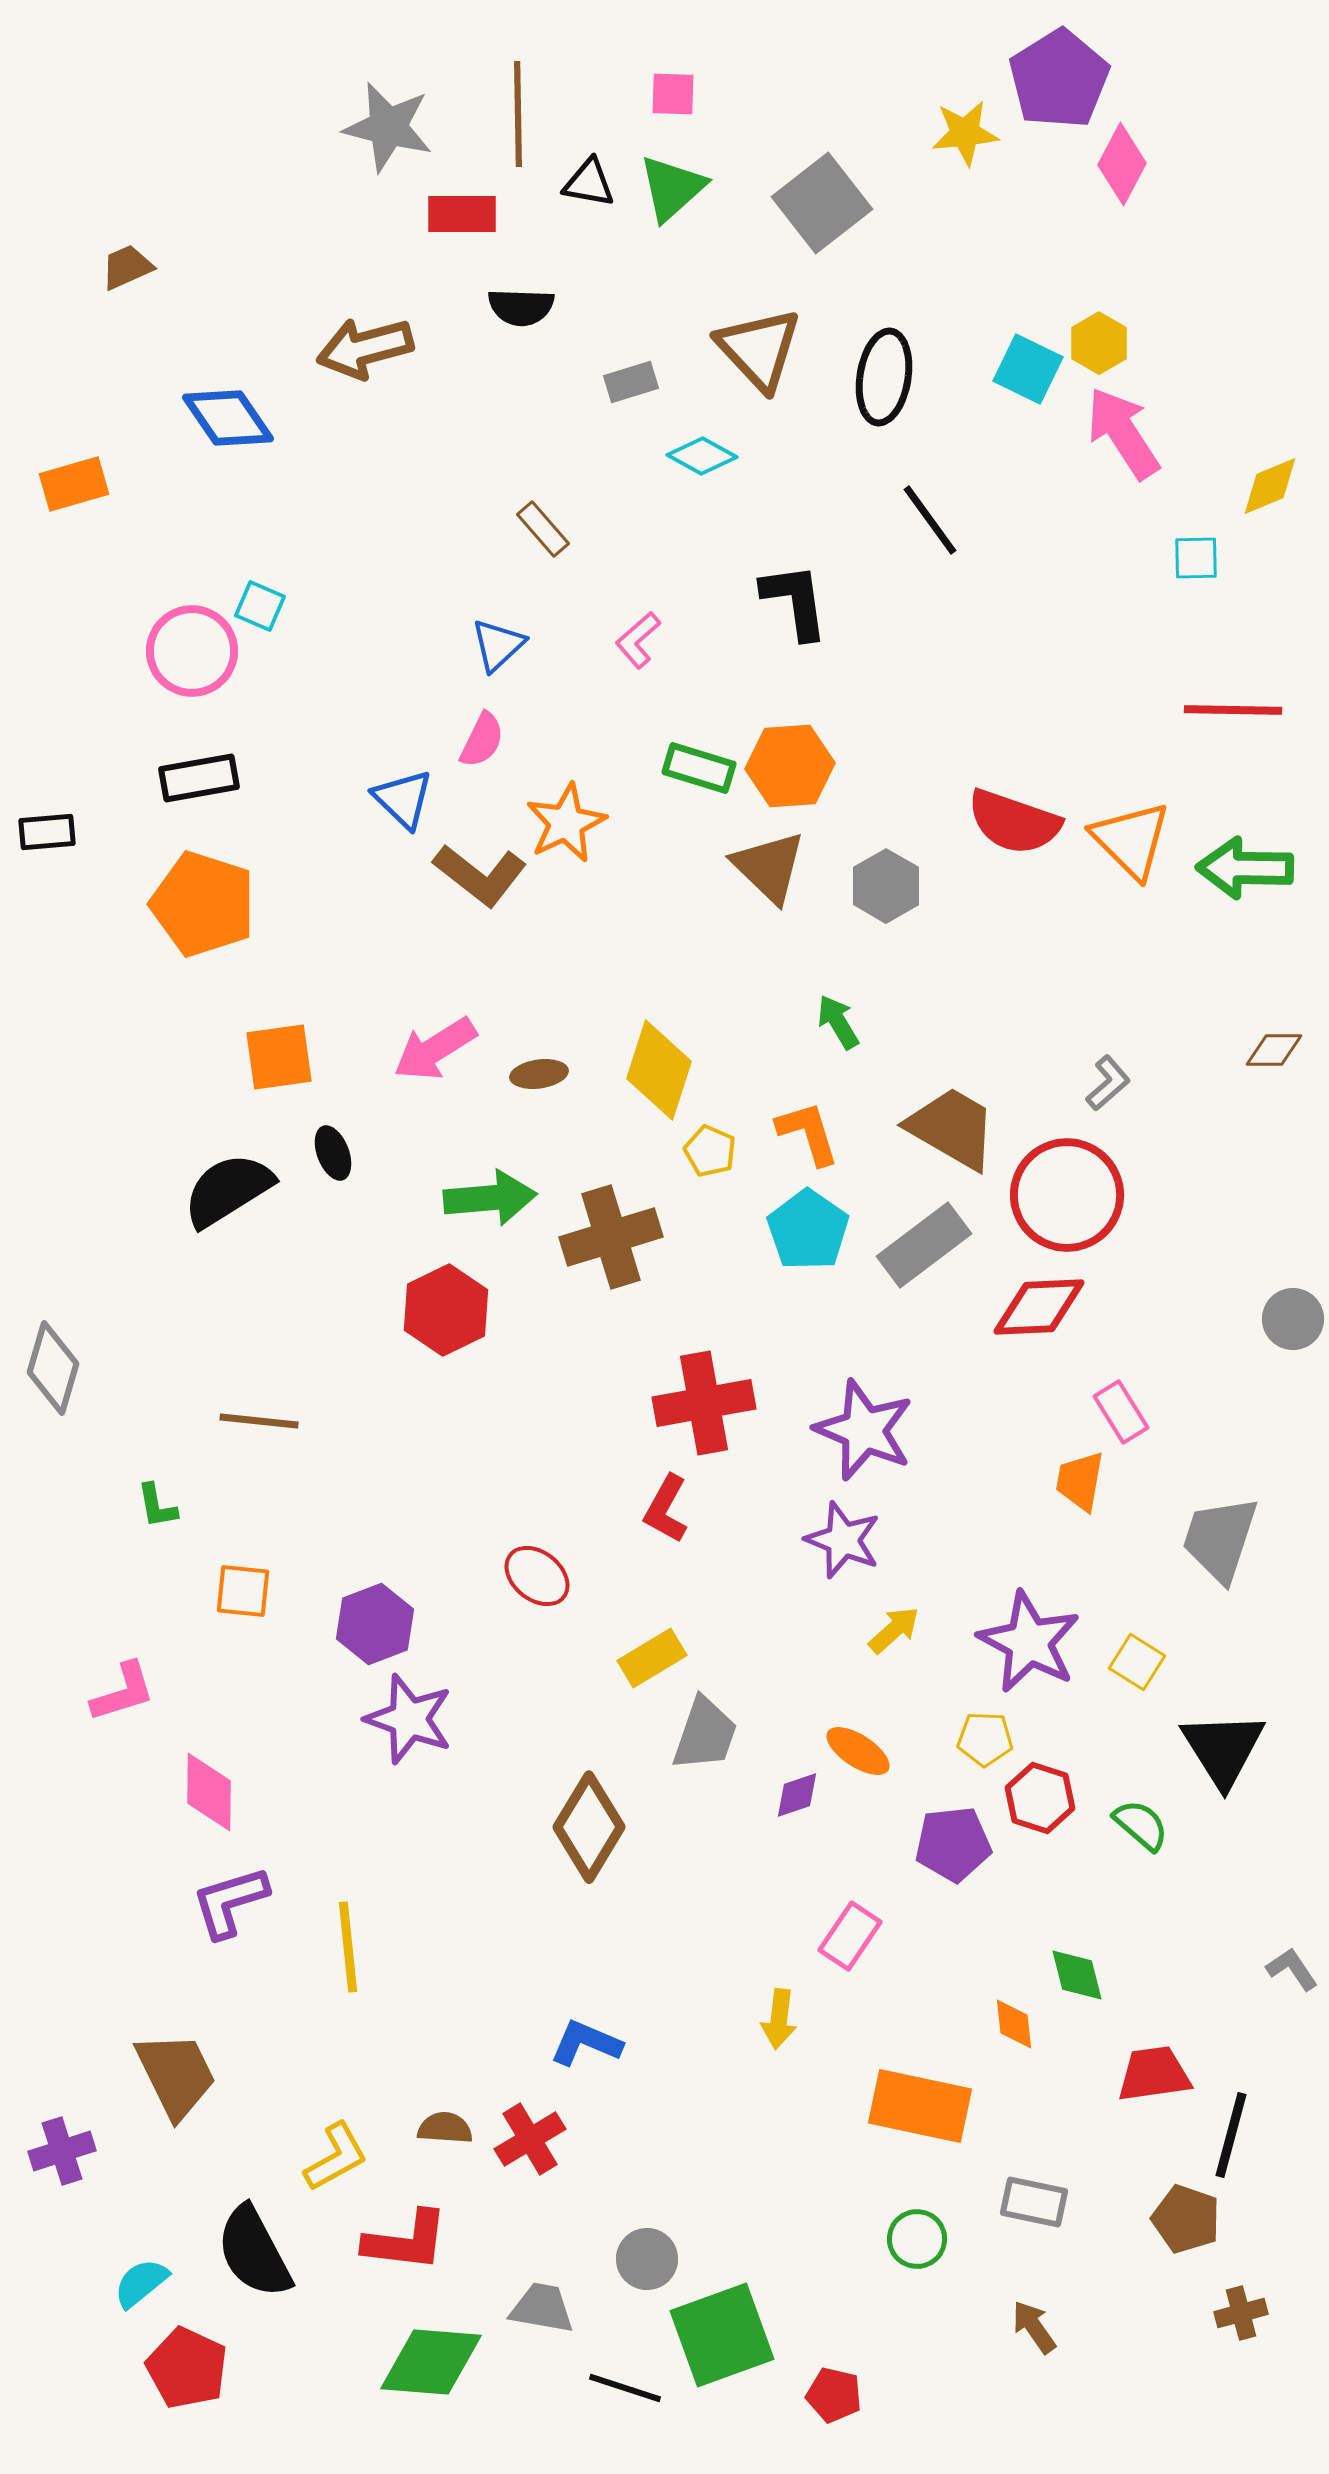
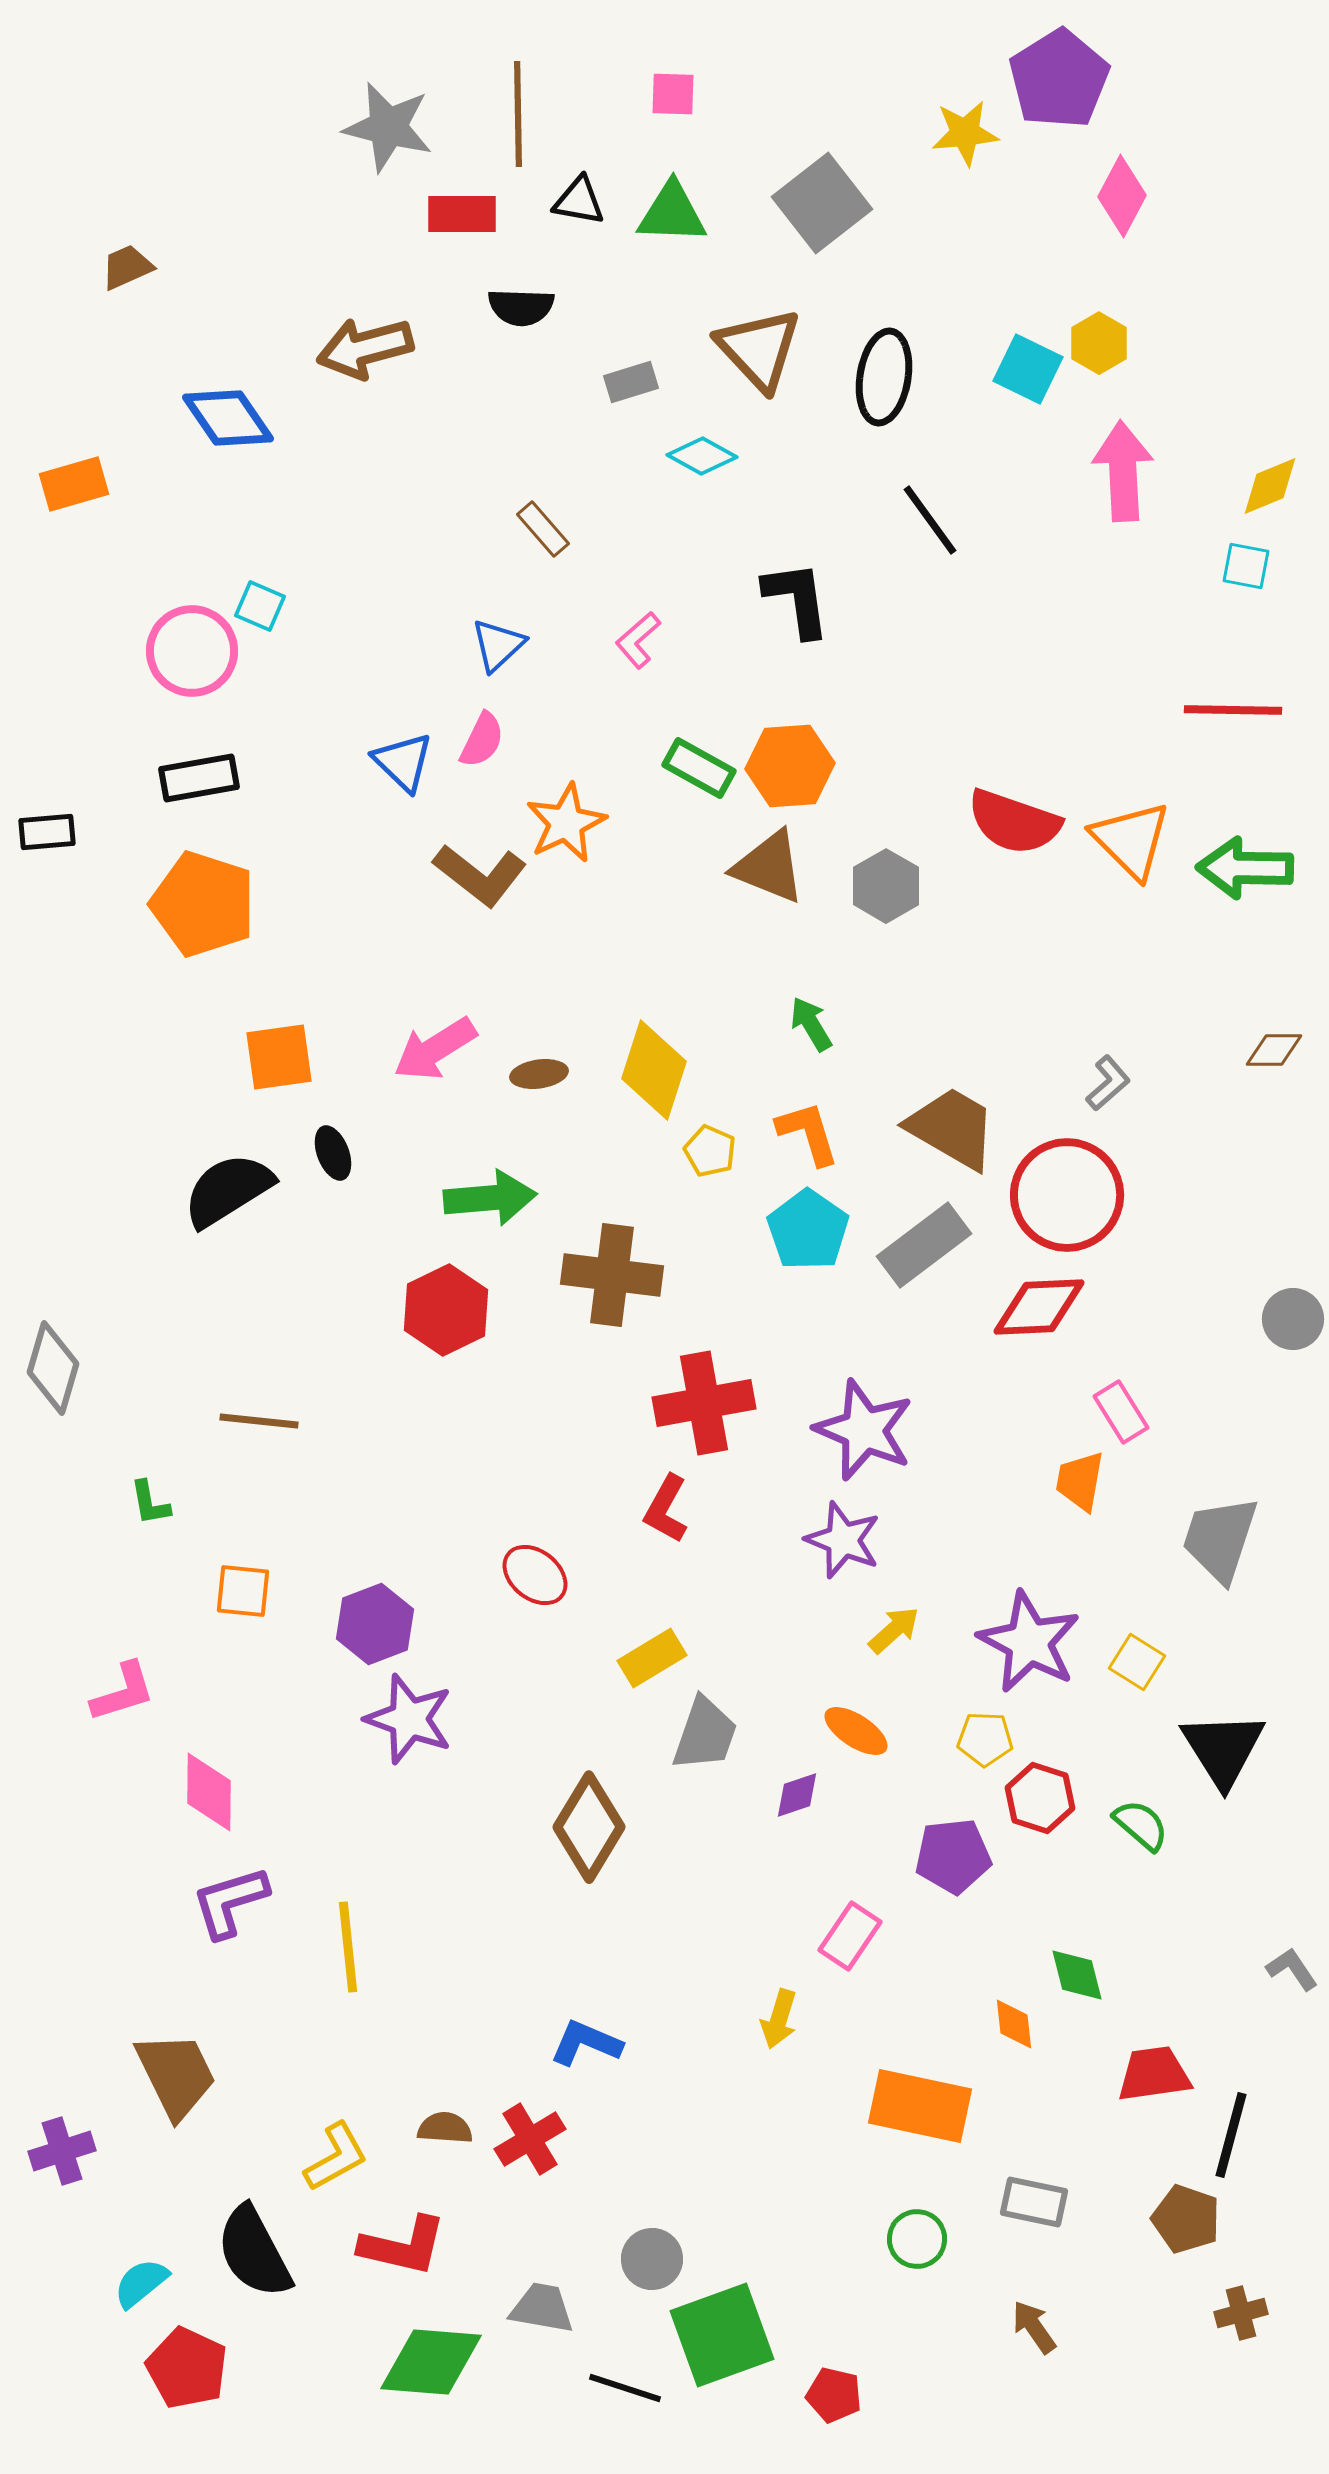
pink diamond at (1122, 164): moved 32 px down
black triangle at (589, 183): moved 10 px left, 18 px down
green triangle at (672, 188): moved 25 px down; rotated 44 degrees clockwise
pink arrow at (1123, 433): moved 38 px down; rotated 30 degrees clockwise
cyan square at (1196, 558): moved 50 px right, 8 px down; rotated 12 degrees clockwise
black L-shape at (795, 601): moved 2 px right, 2 px up
green rectangle at (699, 768): rotated 12 degrees clockwise
blue triangle at (403, 799): moved 37 px up
brown triangle at (769, 867): rotated 22 degrees counterclockwise
green arrow at (838, 1022): moved 27 px left, 2 px down
yellow diamond at (659, 1070): moved 5 px left
brown cross at (611, 1237): moved 1 px right, 38 px down; rotated 24 degrees clockwise
green L-shape at (157, 1506): moved 7 px left, 3 px up
red ellipse at (537, 1576): moved 2 px left, 1 px up
orange ellipse at (858, 1751): moved 2 px left, 20 px up
purple pentagon at (953, 1844): moved 12 px down
yellow arrow at (779, 2019): rotated 10 degrees clockwise
red L-shape at (406, 2241): moved 3 px left, 5 px down; rotated 6 degrees clockwise
gray circle at (647, 2259): moved 5 px right
